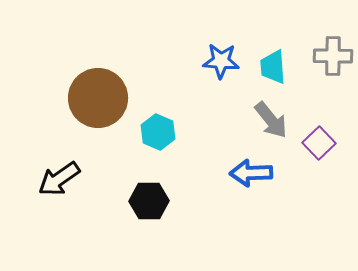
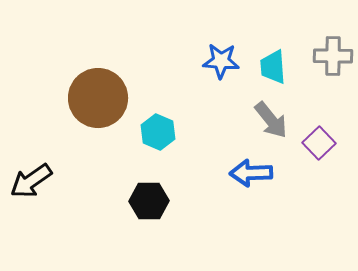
black arrow: moved 28 px left, 2 px down
